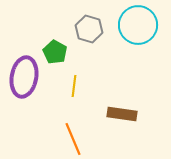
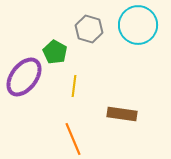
purple ellipse: rotated 27 degrees clockwise
